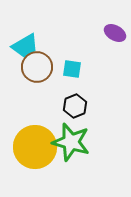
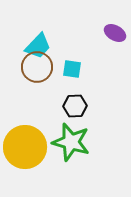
cyan trapezoid: moved 13 px right; rotated 16 degrees counterclockwise
black hexagon: rotated 20 degrees clockwise
yellow circle: moved 10 px left
